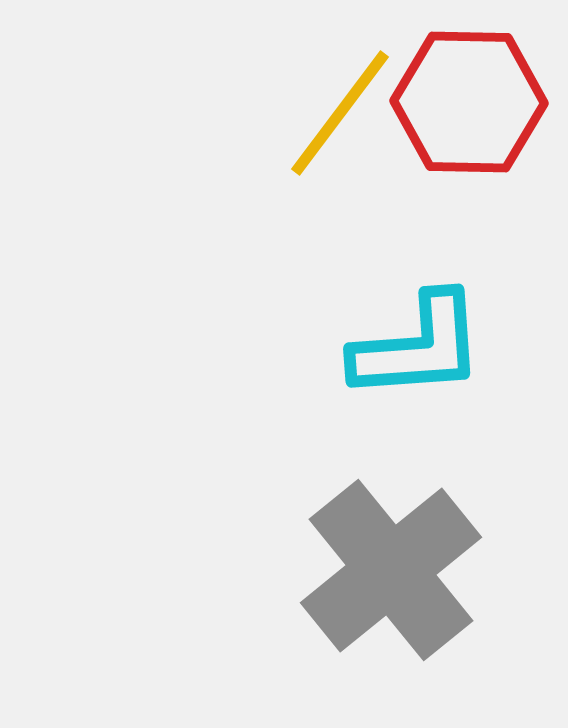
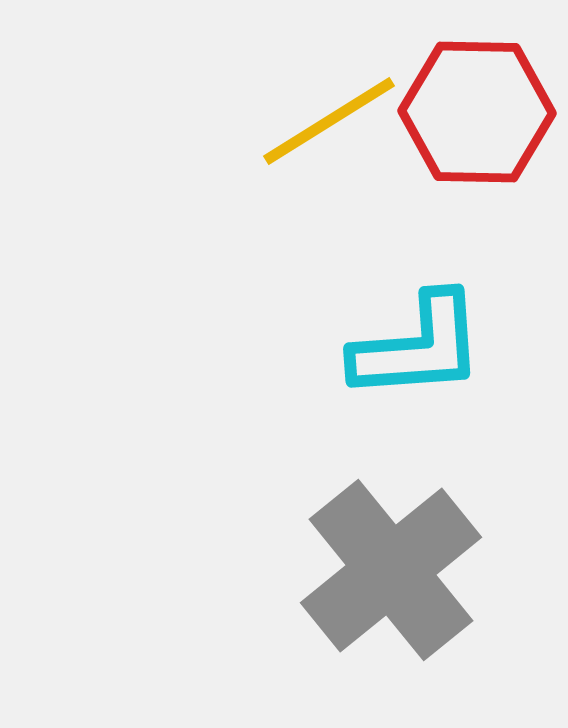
red hexagon: moved 8 px right, 10 px down
yellow line: moved 11 px left, 8 px down; rotated 21 degrees clockwise
